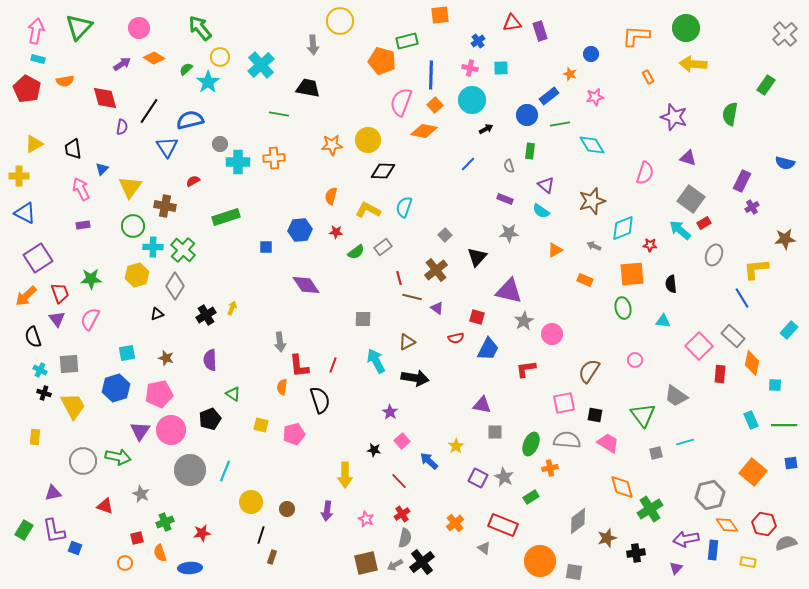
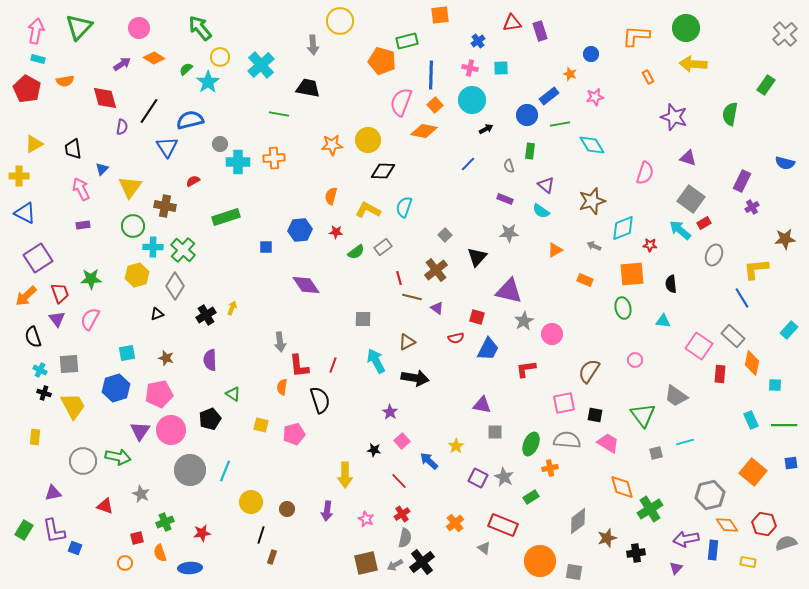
pink square at (699, 346): rotated 12 degrees counterclockwise
